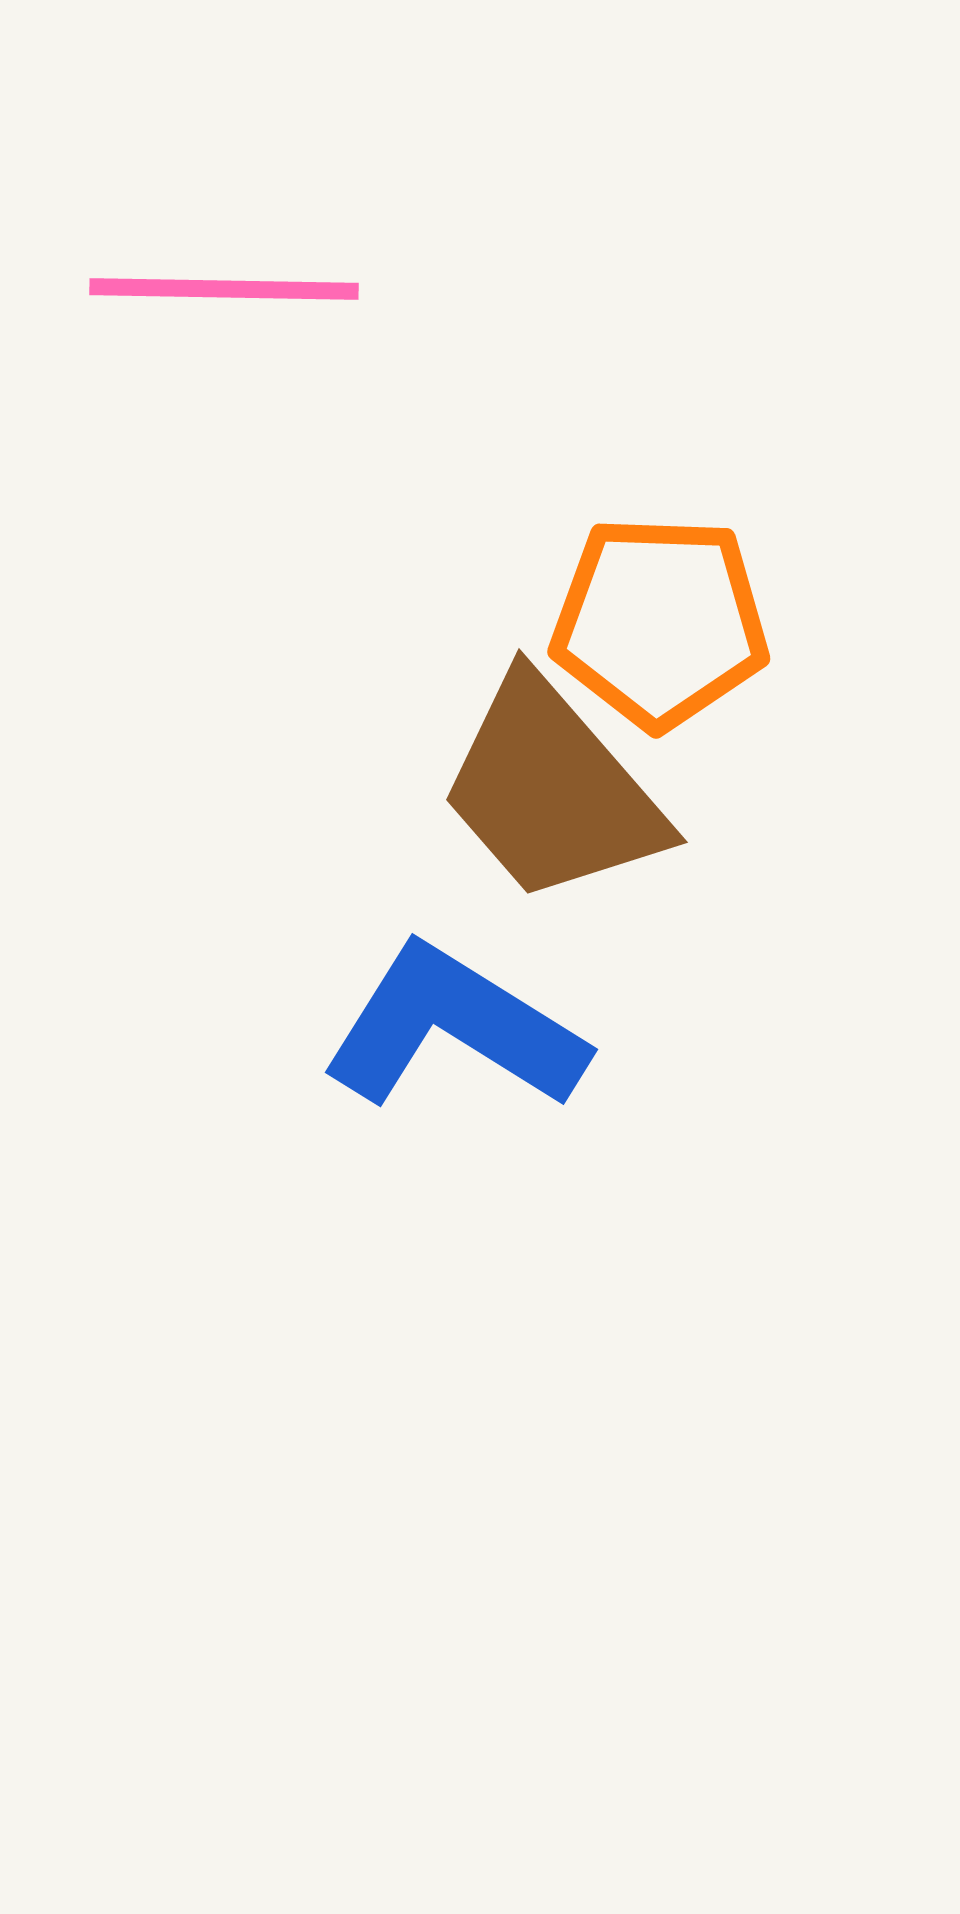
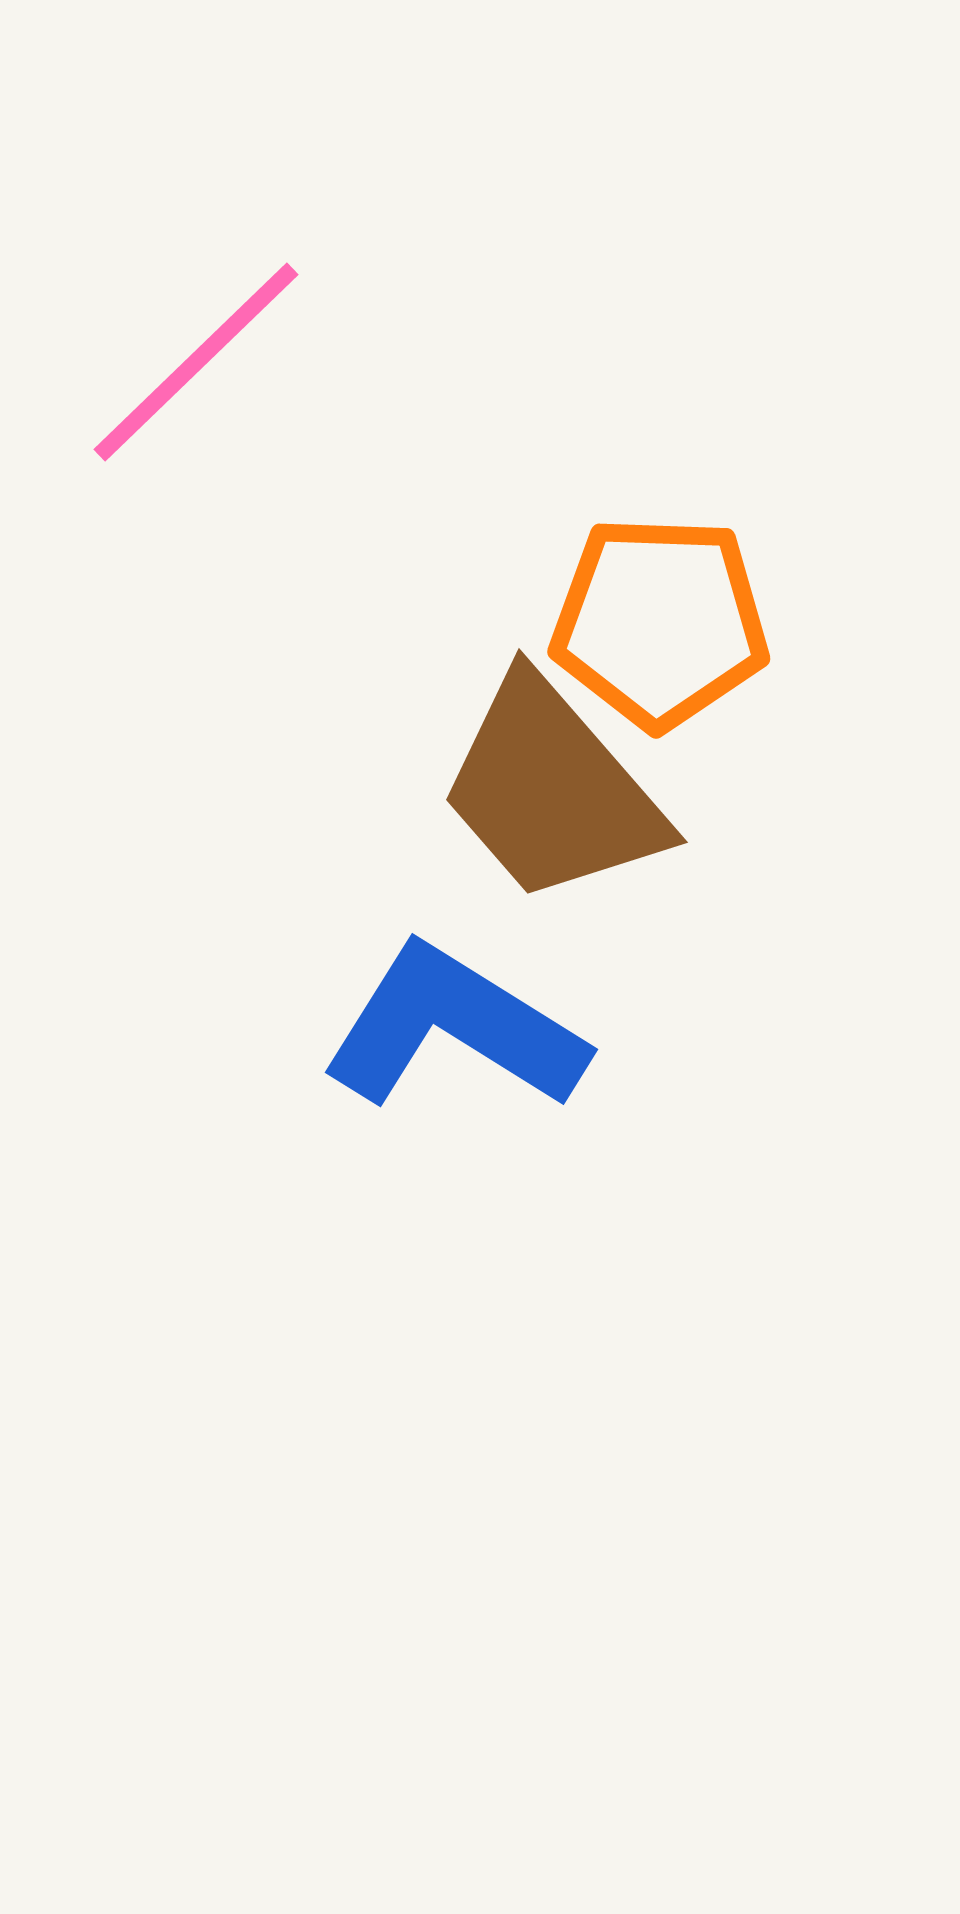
pink line: moved 28 px left, 73 px down; rotated 45 degrees counterclockwise
